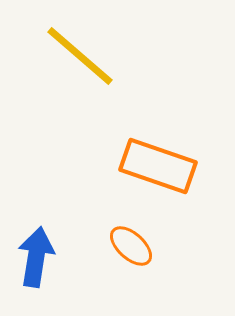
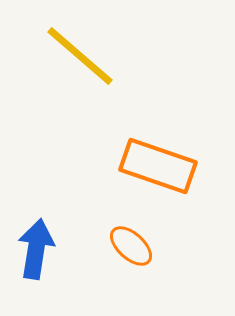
blue arrow: moved 8 px up
